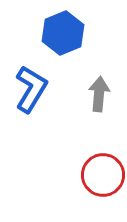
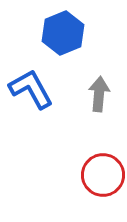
blue L-shape: rotated 60 degrees counterclockwise
